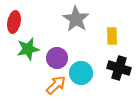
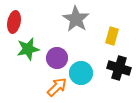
yellow rectangle: rotated 18 degrees clockwise
orange arrow: moved 1 px right, 2 px down
